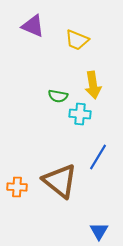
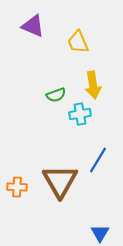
yellow trapezoid: moved 1 px right, 2 px down; rotated 45 degrees clockwise
green semicircle: moved 2 px left, 1 px up; rotated 30 degrees counterclockwise
cyan cross: rotated 15 degrees counterclockwise
blue line: moved 3 px down
brown triangle: rotated 21 degrees clockwise
blue triangle: moved 1 px right, 2 px down
